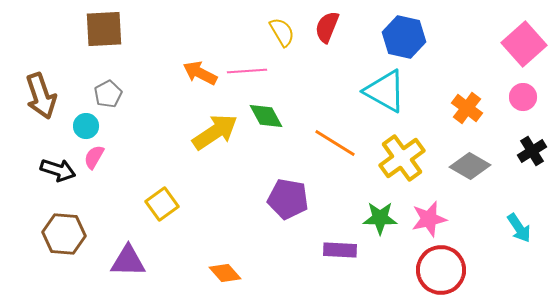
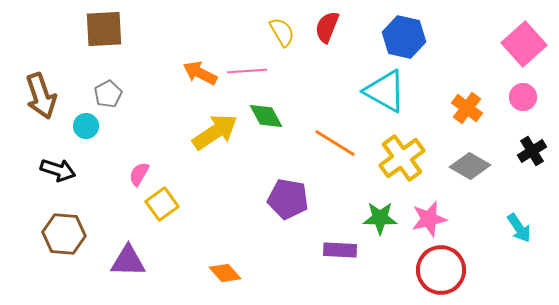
pink semicircle: moved 45 px right, 17 px down
